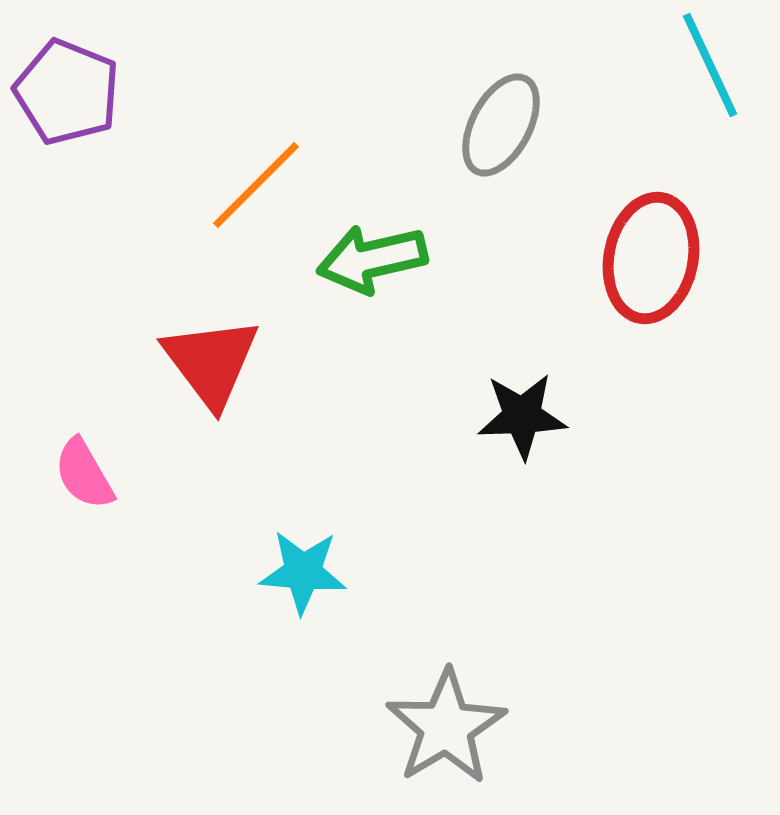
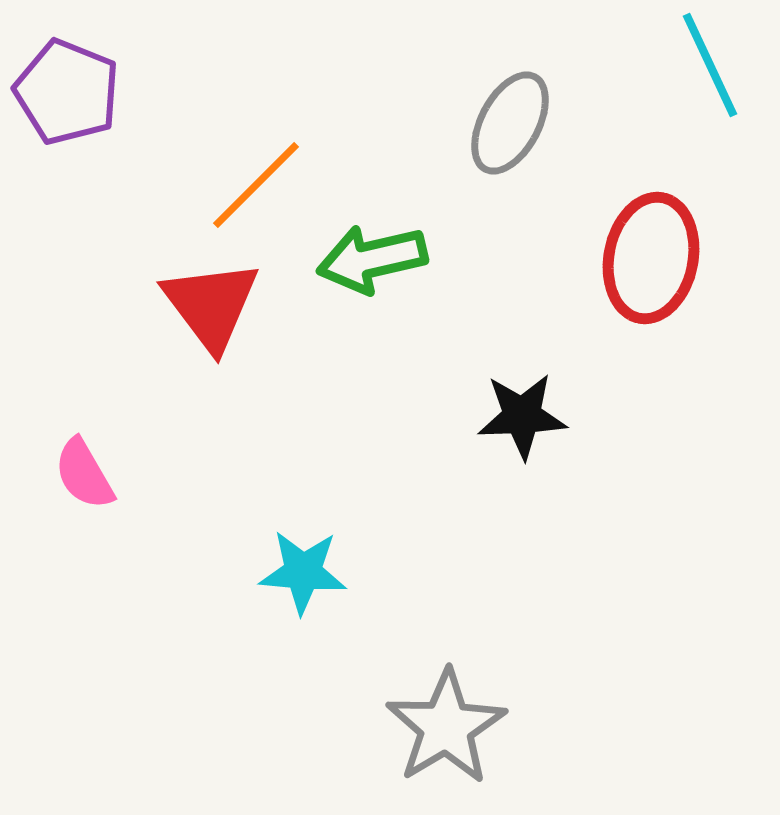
gray ellipse: moved 9 px right, 2 px up
red triangle: moved 57 px up
